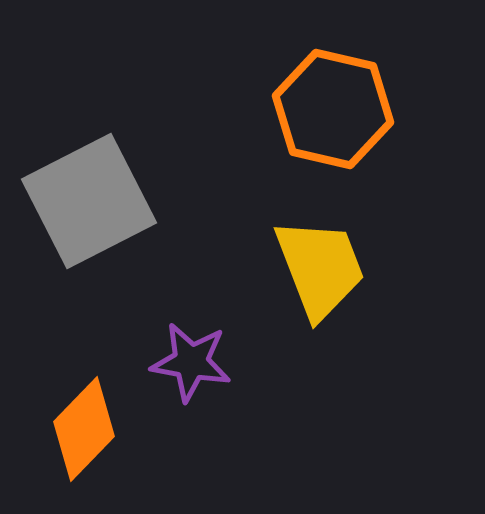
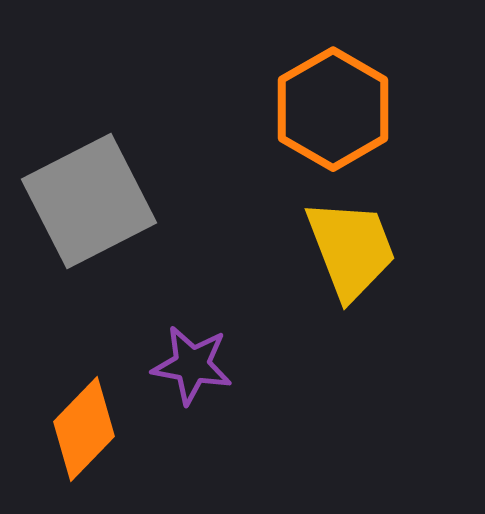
orange hexagon: rotated 17 degrees clockwise
yellow trapezoid: moved 31 px right, 19 px up
purple star: moved 1 px right, 3 px down
